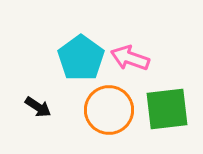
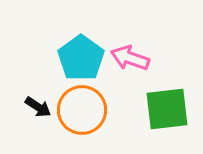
orange circle: moved 27 px left
